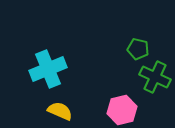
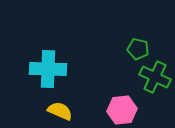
cyan cross: rotated 24 degrees clockwise
pink hexagon: rotated 8 degrees clockwise
